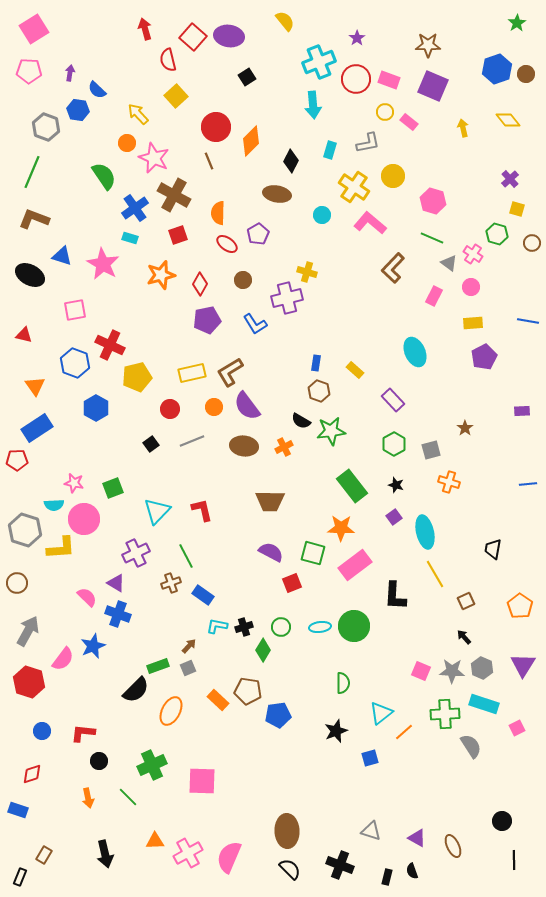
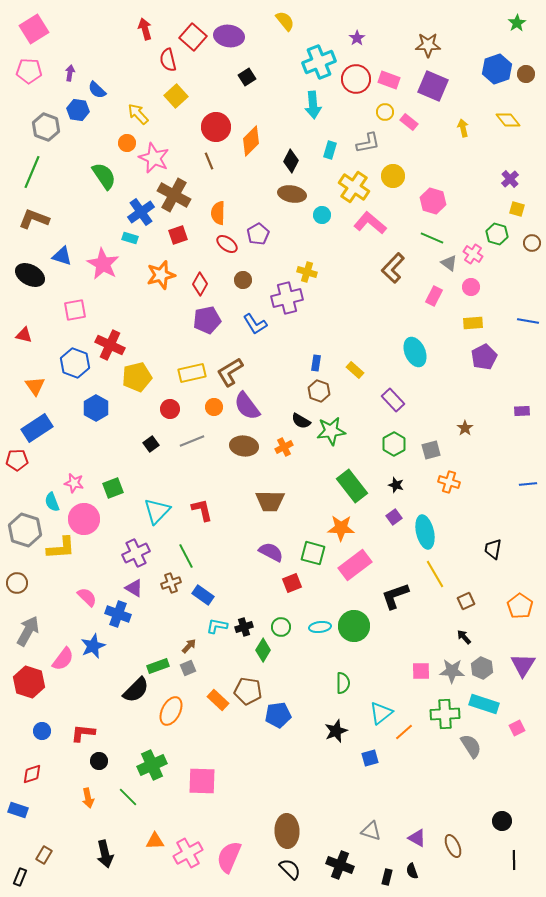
brown ellipse at (277, 194): moved 15 px right
blue cross at (135, 208): moved 6 px right, 4 px down
cyan semicircle at (54, 505): moved 2 px left, 3 px up; rotated 72 degrees clockwise
purple triangle at (116, 583): moved 18 px right, 5 px down
black L-shape at (395, 596): rotated 68 degrees clockwise
pink square at (421, 671): rotated 24 degrees counterclockwise
